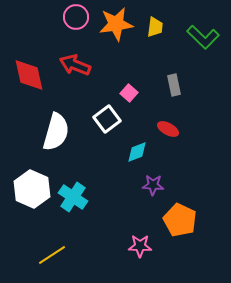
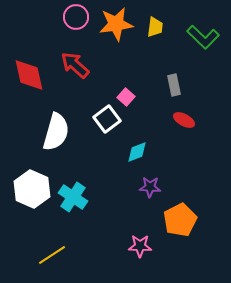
red arrow: rotated 20 degrees clockwise
pink square: moved 3 px left, 4 px down
red ellipse: moved 16 px right, 9 px up
purple star: moved 3 px left, 2 px down
orange pentagon: rotated 20 degrees clockwise
